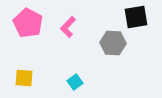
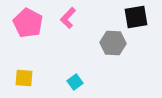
pink L-shape: moved 9 px up
